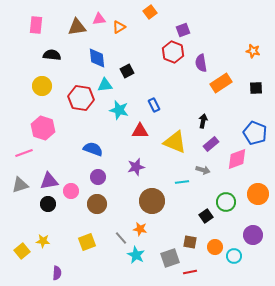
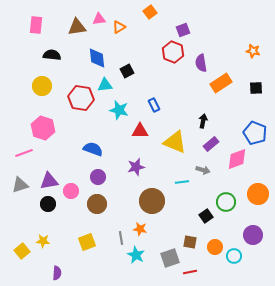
gray line at (121, 238): rotated 32 degrees clockwise
